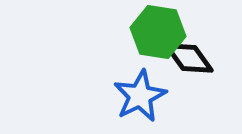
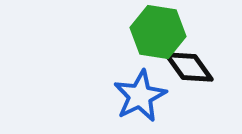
black diamond: moved 9 px down
